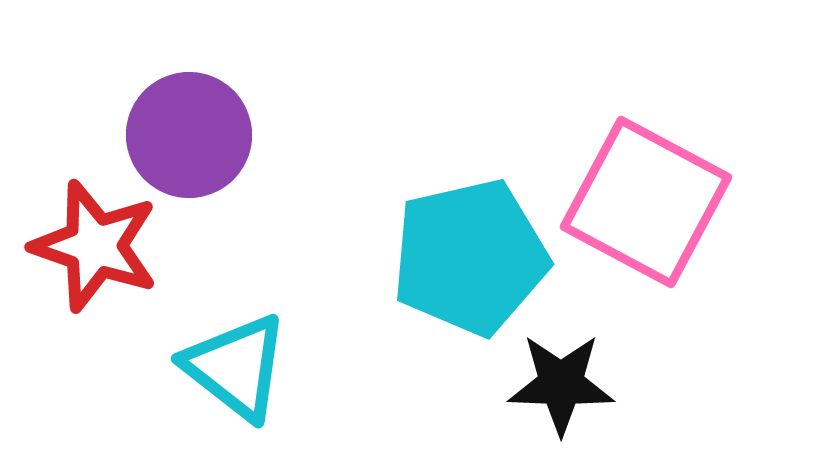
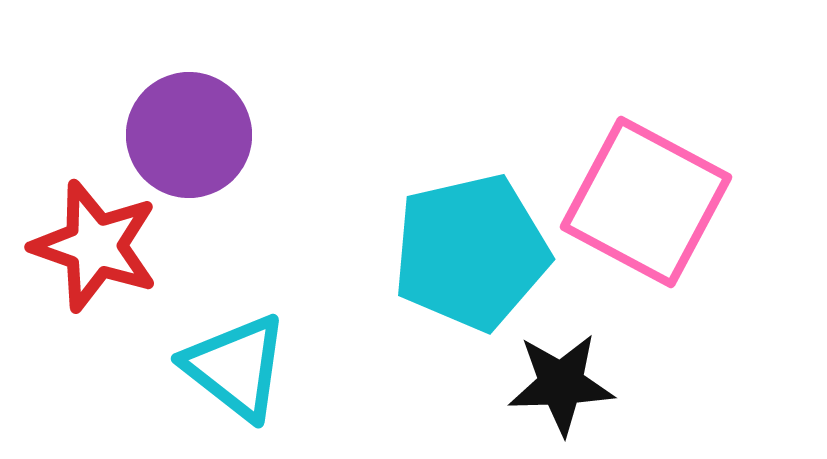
cyan pentagon: moved 1 px right, 5 px up
black star: rotated 4 degrees counterclockwise
